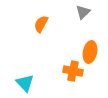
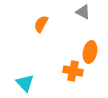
gray triangle: rotated 49 degrees counterclockwise
